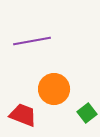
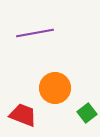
purple line: moved 3 px right, 8 px up
orange circle: moved 1 px right, 1 px up
